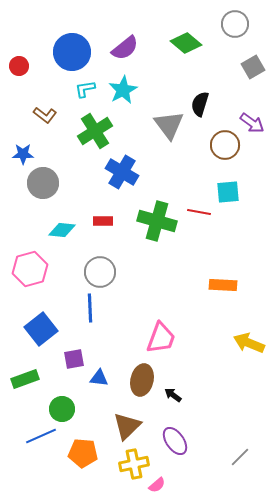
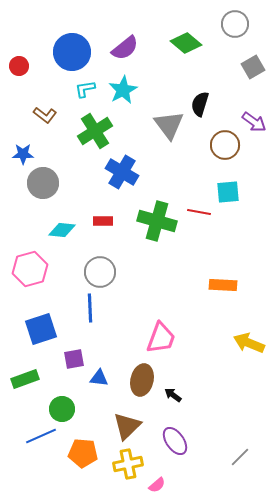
purple arrow at (252, 123): moved 2 px right, 1 px up
blue square at (41, 329): rotated 20 degrees clockwise
yellow cross at (134, 464): moved 6 px left
